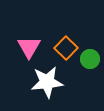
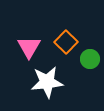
orange square: moved 6 px up
